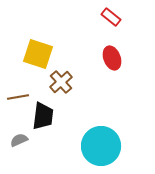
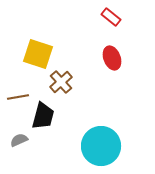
black trapezoid: rotated 8 degrees clockwise
